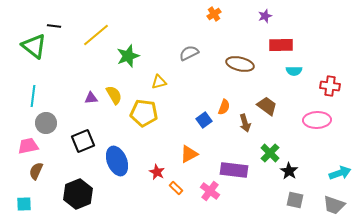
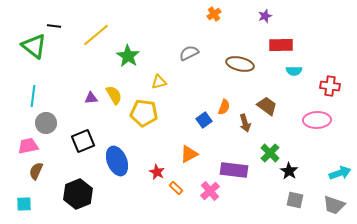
green star: rotated 20 degrees counterclockwise
pink cross: rotated 12 degrees clockwise
